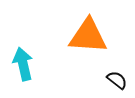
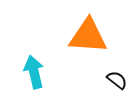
cyan arrow: moved 11 px right, 8 px down
